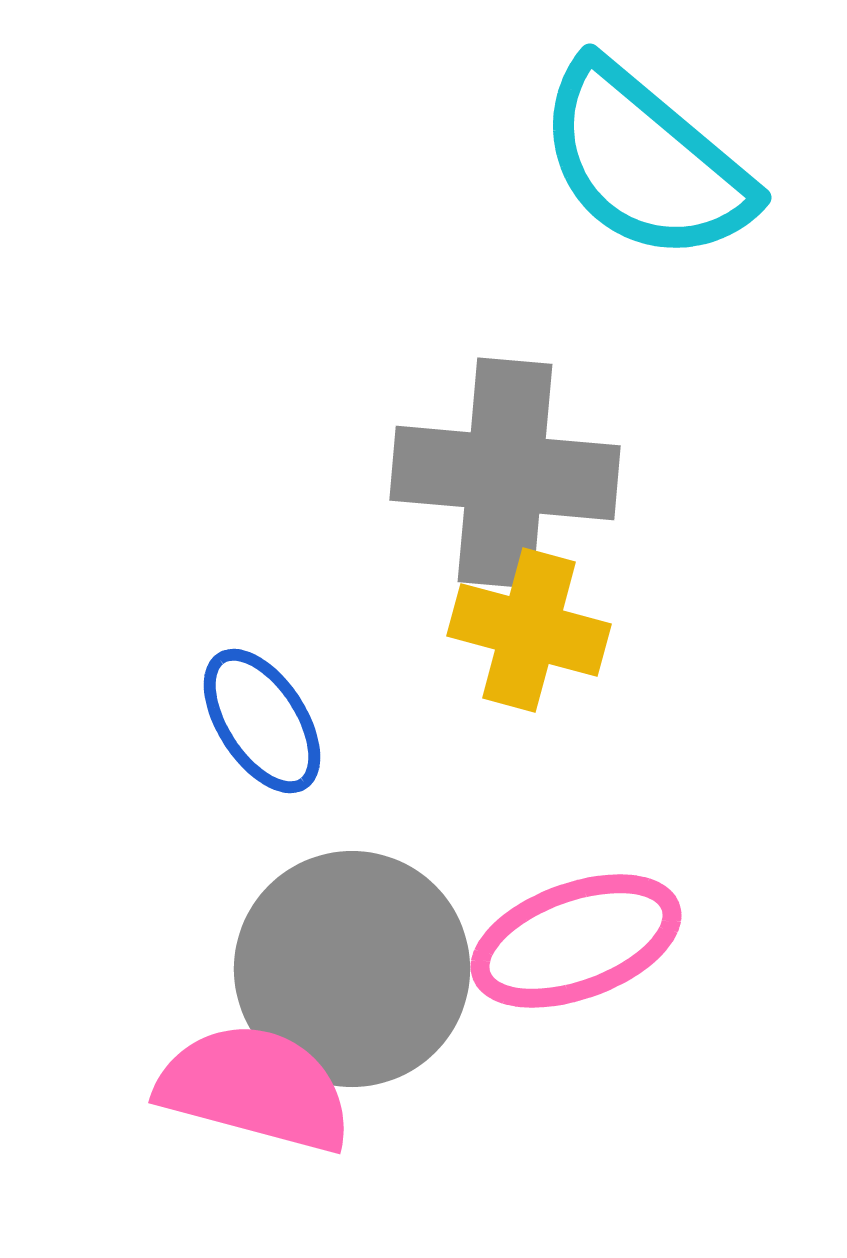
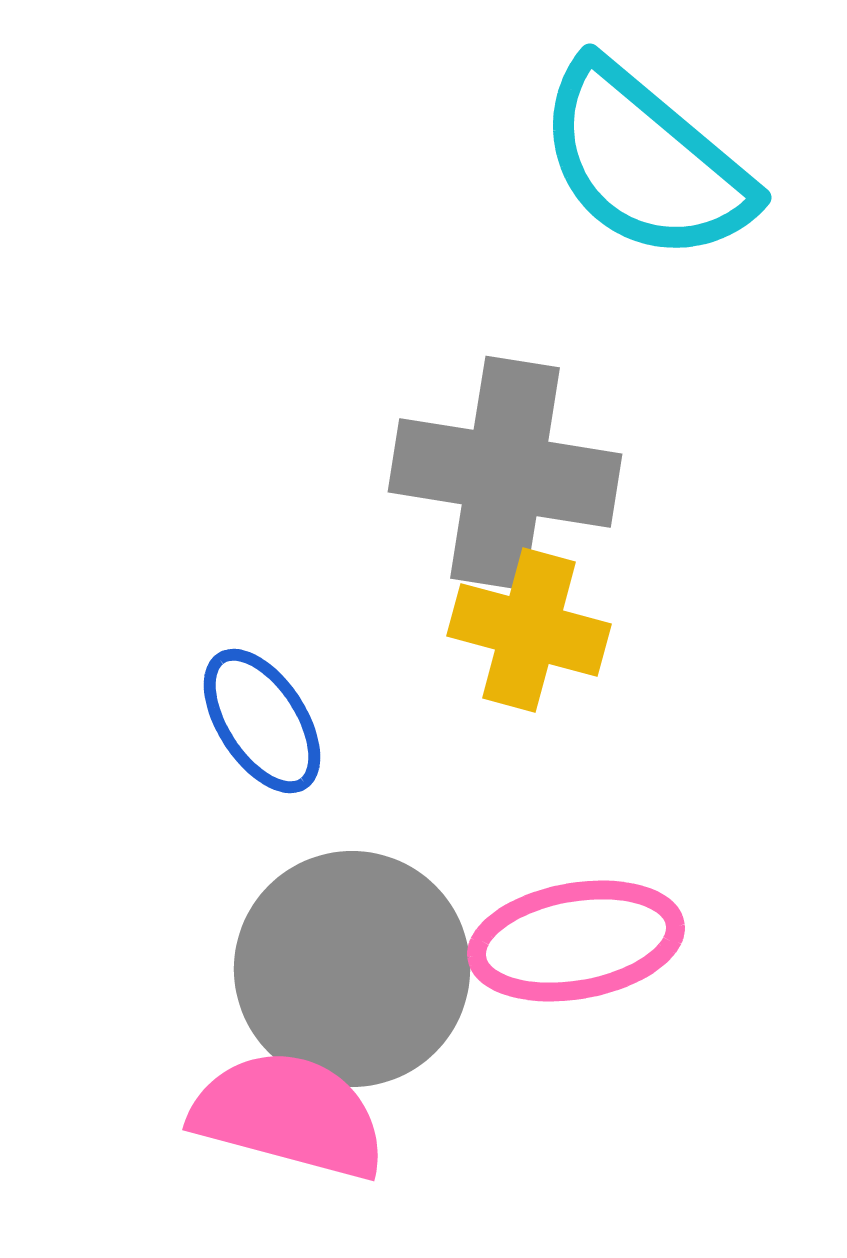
gray cross: rotated 4 degrees clockwise
pink ellipse: rotated 10 degrees clockwise
pink semicircle: moved 34 px right, 27 px down
